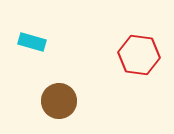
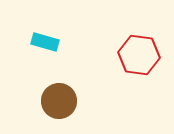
cyan rectangle: moved 13 px right
